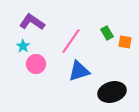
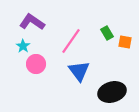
blue triangle: rotated 50 degrees counterclockwise
